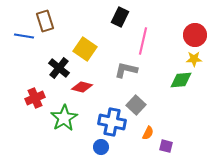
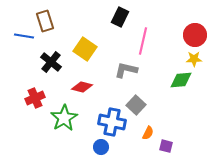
black cross: moved 8 px left, 6 px up
